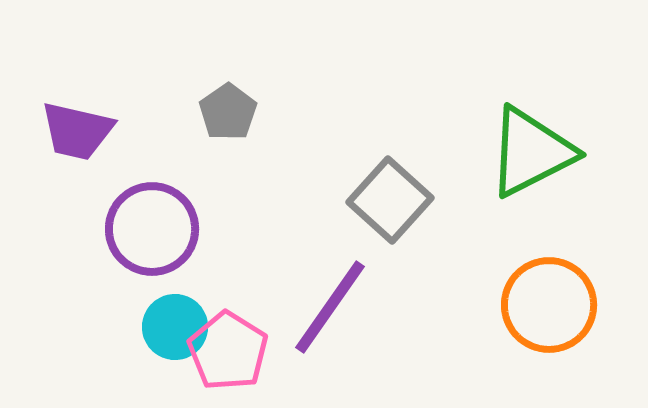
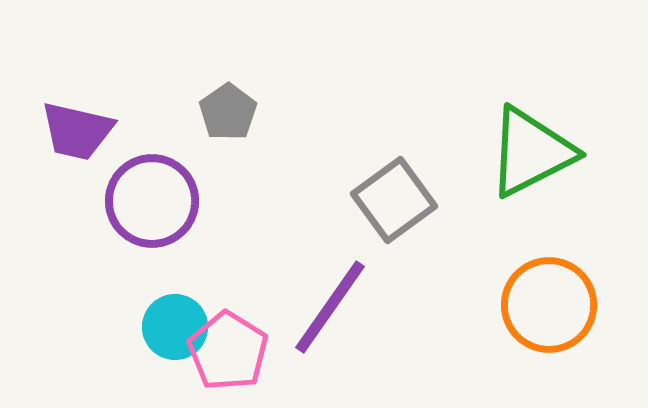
gray square: moved 4 px right; rotated 12 degrees clockwise
purple circle: moved 28 px up
